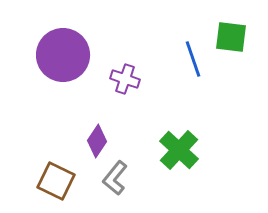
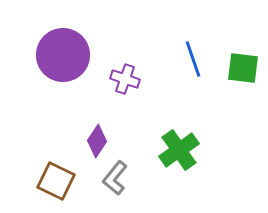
green square: moved 12 px right, 31 px down
green cross: rotated 12 degrees clockwise
